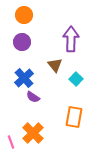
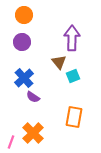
purple arrow: moved 1 px right, 1 px up
brown triangle: moved 4 px right, 3 px up
cyan square: moved 3 px left, 3 px up; rotated 24 degrees clockwise
pink line: rotated 40 degrees clockwise
